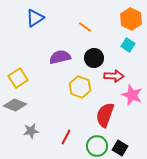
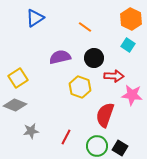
pink star: rotated 15 degrees counterclockwise
